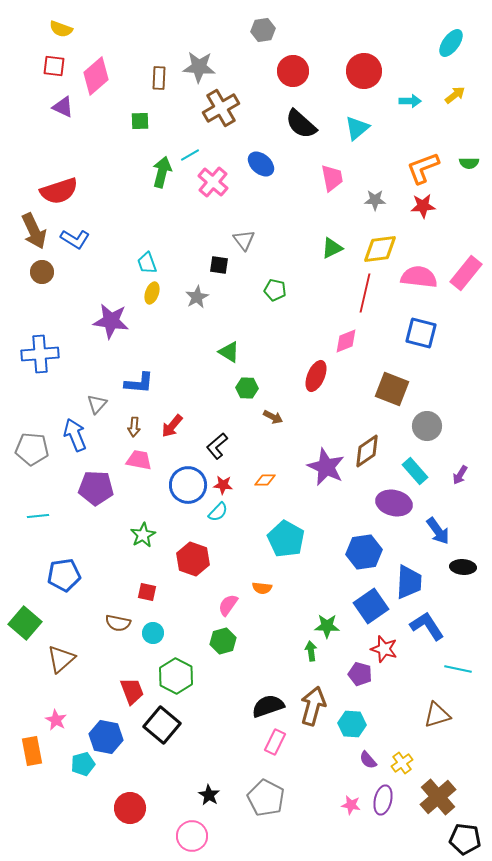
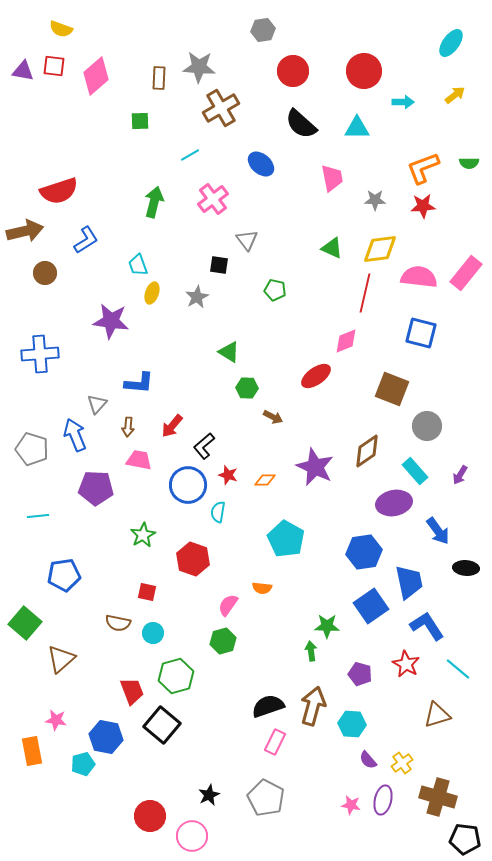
cyan arrow at (410, 101): moved 7 px left, 1 px down
purple triangle at (63, 107): moved 40 px left, 36 px up; rotated 15 degrees counterclockwise
cyan triangle at (357, 128): rotated 40 degrees clockwise
green arrow at (162, 172): moved 8 px left, 30 px down
pink cross at (213, 182): moved 17 px down; rotated 12 degrees clockwise
brown arrow at (34, 231): moved 9 px left; rotated 78 degrees counterclockwise
blue L-shape at (75, 239): moved 11 px right, 1 px down; rotated 64 degrees counterclockwise
gray triangle at (244, 240): moved 3 px right
green triangle at (332, 248): rotated 50 degrees clockwise
cyan trapezoid at (147, 263): moved 9 px left, 2 px down
brown circle at (42, 272): moved 3 px right, 1 px down
red ellipse at (316, 376): rotated 32 degrees clockwise
brown arrow at (134, 427): moved 6 px left
black L-shape at (217, 446): moved 13 px left
gray pentagon at (32, 449): rotated 12 degrees clockwise
purple star at (326, 467): moved 11 px left
red star at (223, 485): moved 5 px right, 10 px up; rotated 12 degrees clockwise
purple ellipse at (394, 503): rotated 24 degrees counterclockwise
cyan semicircle at (218, 512): rotated 145 degrees clockwise
black ellipse at (463, 567): moved 3 px right, 1 px down
blue trapezoid at (409, 582): rotated 15 degrees counterclockwise
red star at (384, 649): moved 22 px right, 15 px down; rotated 12 degrees clockwise
cyan line at (458, 669): rotated 28 degrees clockwise
green hexagon at (176, 676): rotated 16 degrees clockwise
pink star at (56, 720): rotated 20 degrees counterclockwise
black star at (209, 795): rotated 15 degrees clockwise
brown cross at (438, 797): rotated 33 degrees counterclockwise
red circle at (130, 808): moved 20 px right, 8 px down
